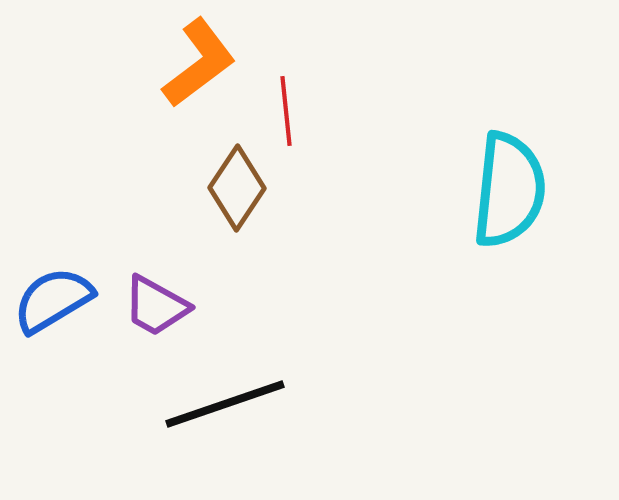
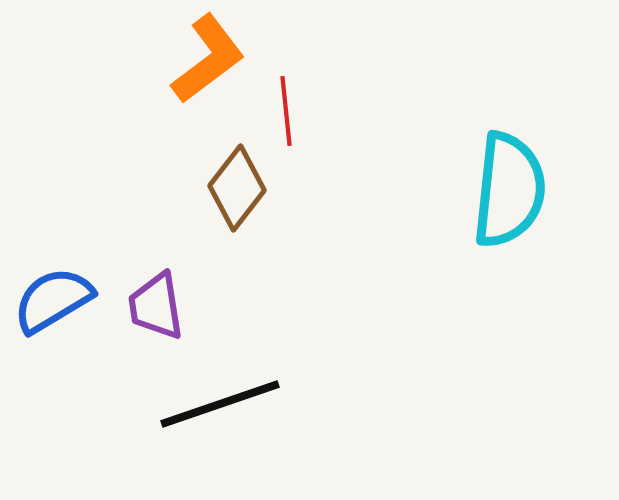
orange L-shape: moved 9 px right, 4 px up
brown diamond: rotated 4 degrees clockwise
purple trapezoid: rotated 52 degrees clockwise
black line: moved 5 px left
